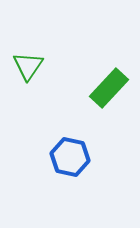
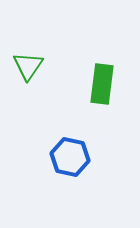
green rectangle: moved 7 px left, 4 px up; rotated 36 degrees counterclockwise
